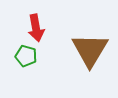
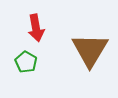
green pentagon: moved 6 px down; rotated 15 degrees clockwise
